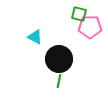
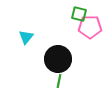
cyan triangle: moved 9 px left; rotated 42 degrees clockwise
black circle: moved 1 px left
